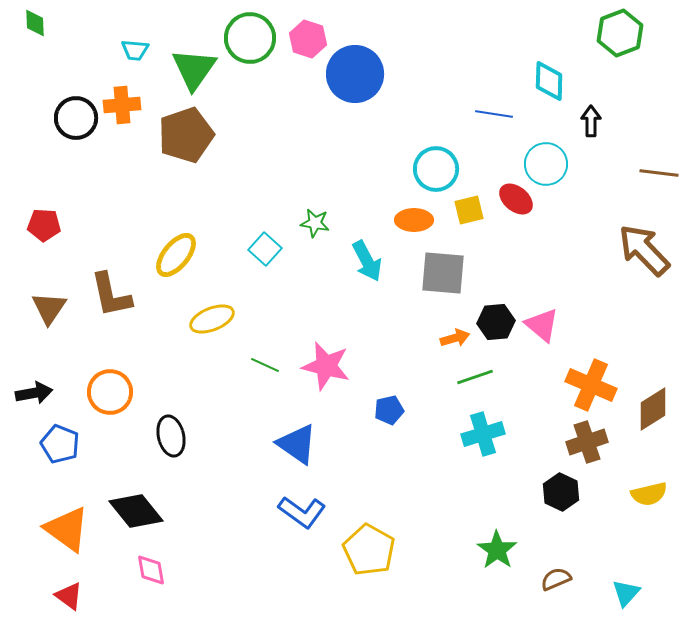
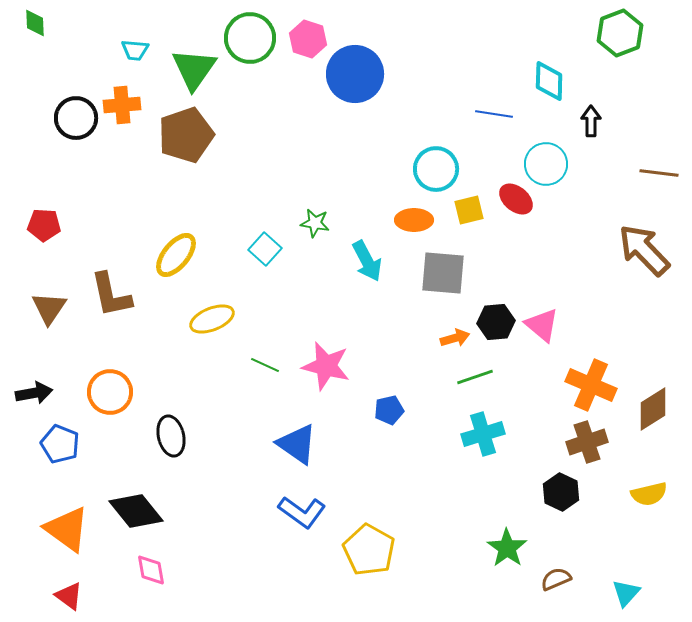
green star at (497, 550): moved 10 px right, 2 px up
